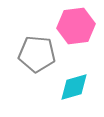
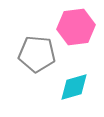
pink hexagon: moved 1 px down
